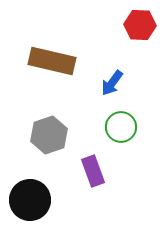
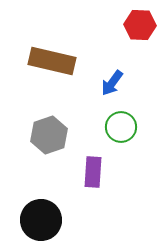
purple rectangle: moved 1 px down; rotated 24 degrees clockwise
black circle: moved 11 px right, 20 px down
